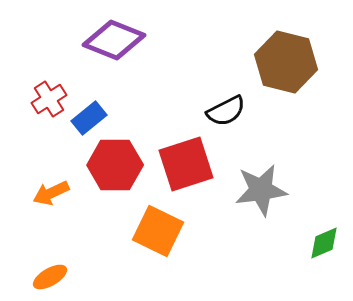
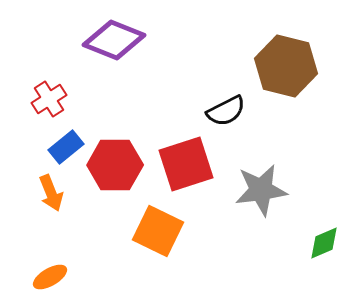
brown hexagon: moved 4 px down
blue rectangle: moved 23 px left, 29 px down
orange arrow: rotated 87 degrees counterclockwise
